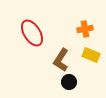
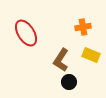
orange cross: moved 2 px left, 2 px up
red ellipse: moved 6 px left
